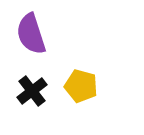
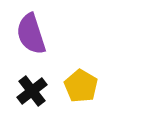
yellow pentagon: rotated 16 degrees clockwise
